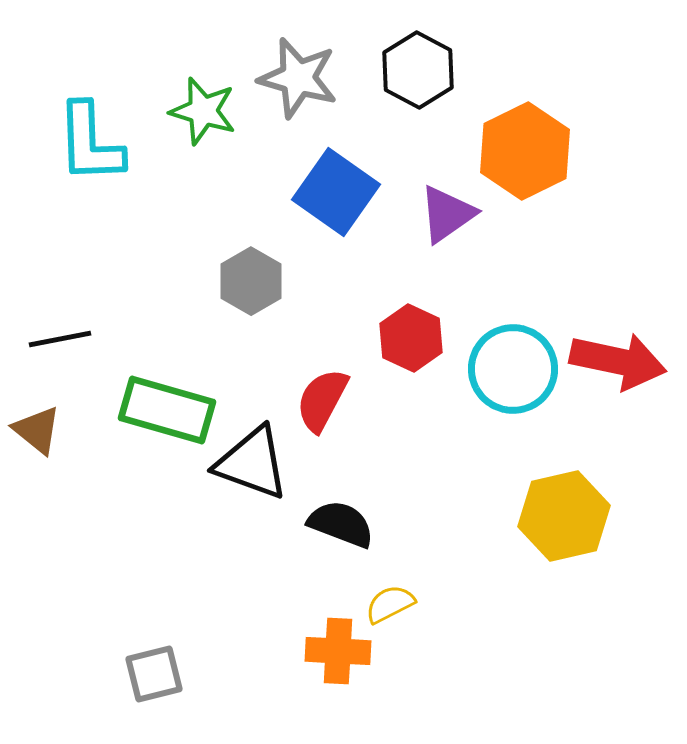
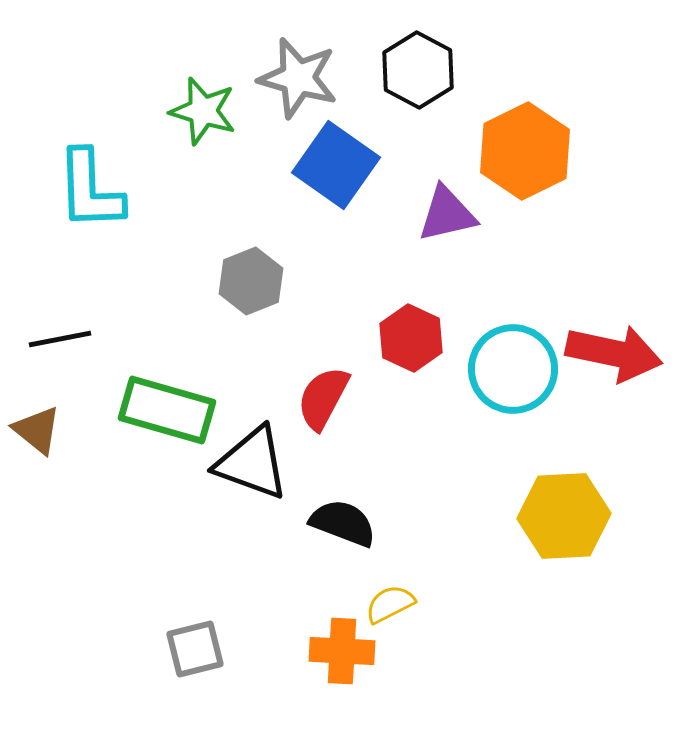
cyan L-shape: moved 47 px down
blue square: moved 27 px up
purple triangle: rotated 22 degrees clockwise
gray hexagon: rotated 8 degrees clockwise
red arrow: moved 4 px left, 8 px up
red semicircle: moved 1 px right, 2 px up
yellow hexagon: rotated 10 degrees clockwise
black semicircle: moved 2 px right, 1 px up
orange cross: moved 4 px right
gray square: moved 41 px right, 25 px up
